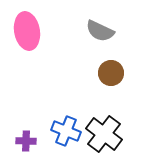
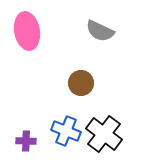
brown circle: moved 30 px left, 10 px down
